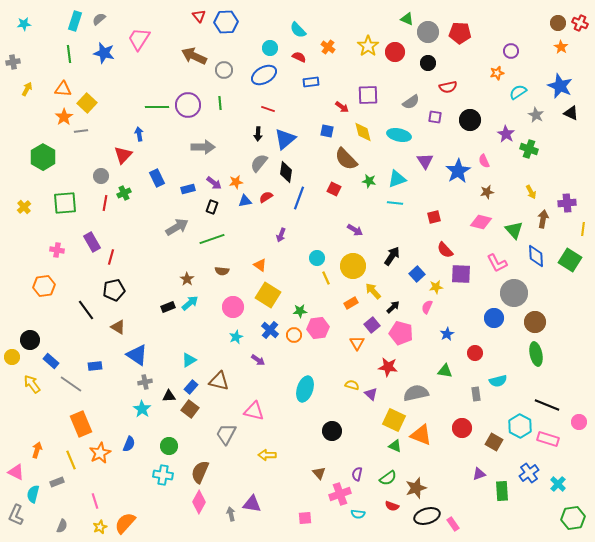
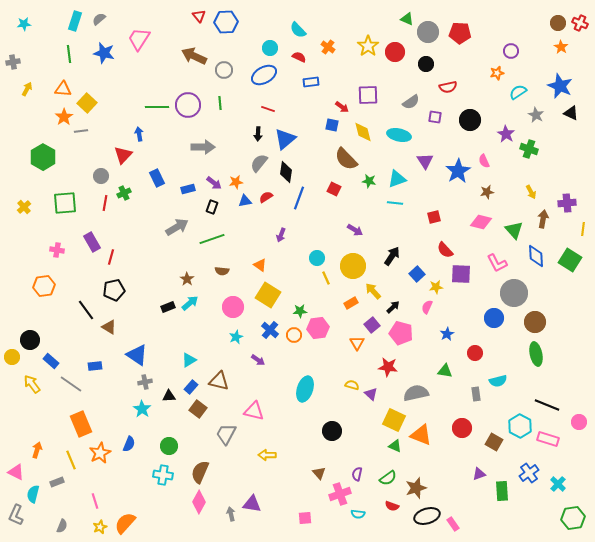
black circle at (428, 63): moved 2 px left, 1 px down
blue square at (327, 131): moved 5 px right, 6 px up
brown triangle at (118, 327): moved 9 px left
brown square at (190, 409): moved 8 px right
